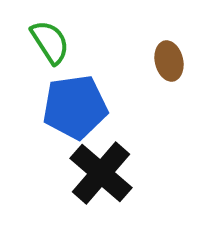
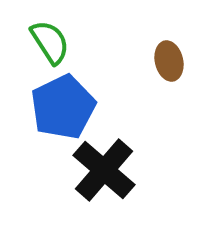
blue pentagon: moved 12 px left; rotated 18 degrees counterclockwise
black cross: moved 3 px right, 3 px up
